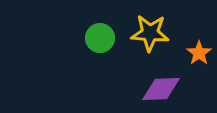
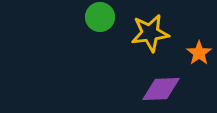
yellow star: rotated 12 degrees counterclockwise
green circle: moved 21 px up
